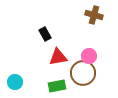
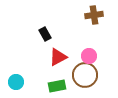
brown cross: rotated 24 degrees counterclockwise
red triangle: rotated 18 degrees counterclockwise
brown circle: moved 2 px right, 2 px down
cyan circle: moved 1 px right
